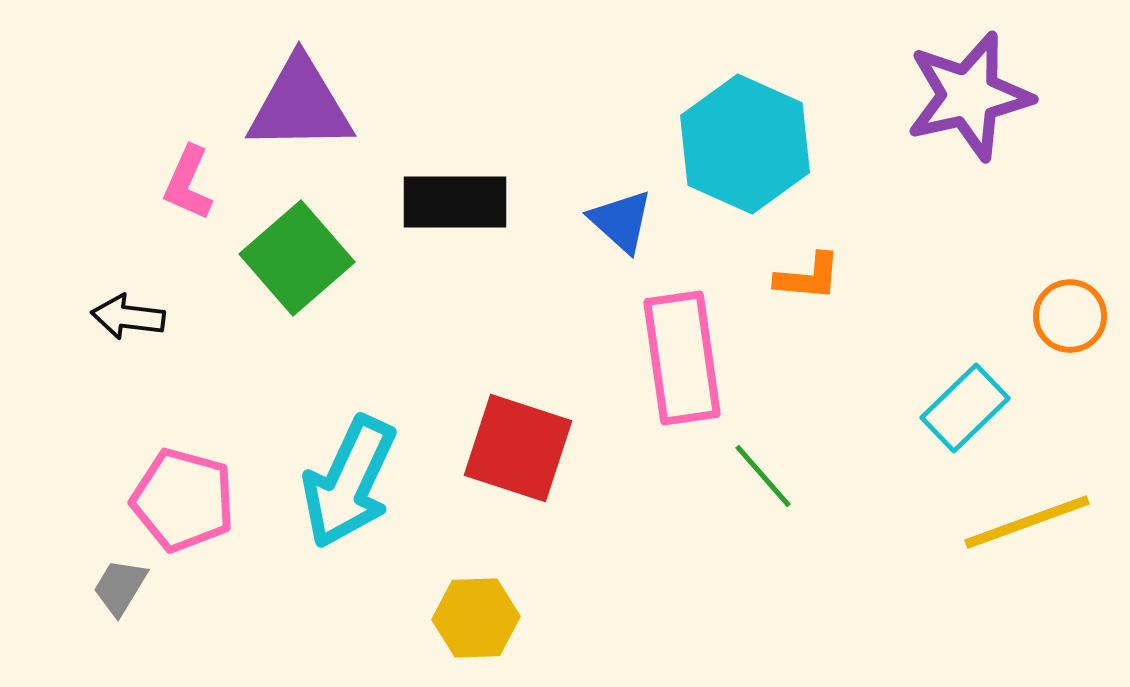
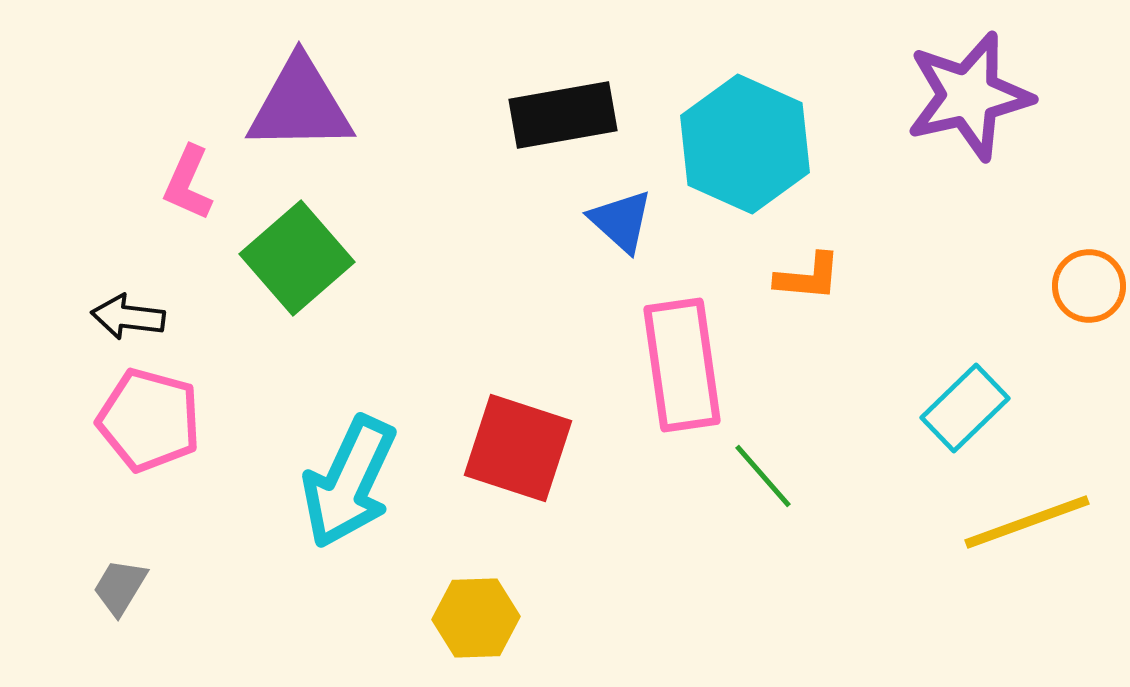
black rectangle: moved 108 px right, 87 px up; rotated 10 degrees counterclockwise
orange circle: moved 19 px right, 30 px up
pink rectangle: moved 7 px down
pink pentagon: moved 34 px left, 80 px up
